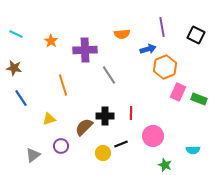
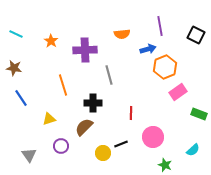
purple line: moved 2 px left, 1 px up
gray line: rotated 18 degrees clockwise
pink rectangle: rotated 30 degrees clockwise
green rectangle: moved 15 px down
black cross: moved 12 px left, 13 px up
pink circle: moved 1 px down
cyan semicircle: rotated 40 degrees counterclockwise
gray triangle: moved 4 px left; rotated 28 degrees counterclockwise
